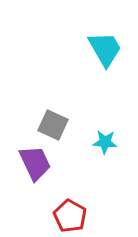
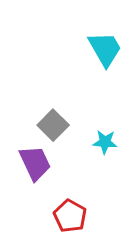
gray square: rotated 20 degrees clockwise
